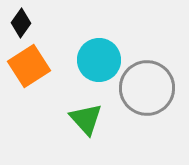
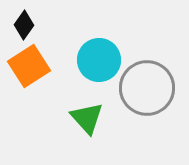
black diamond: moved 3 px right, 2 px down
green triangle: moved 1 px right, 1 px up
